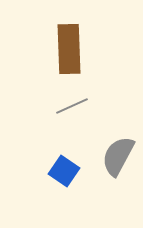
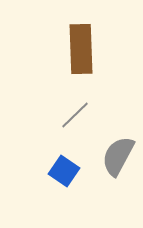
brown rectangle: moved 12 px right
gray line: moved 3 px right, 9 px down; rotated 20 degrees counterclockwise
